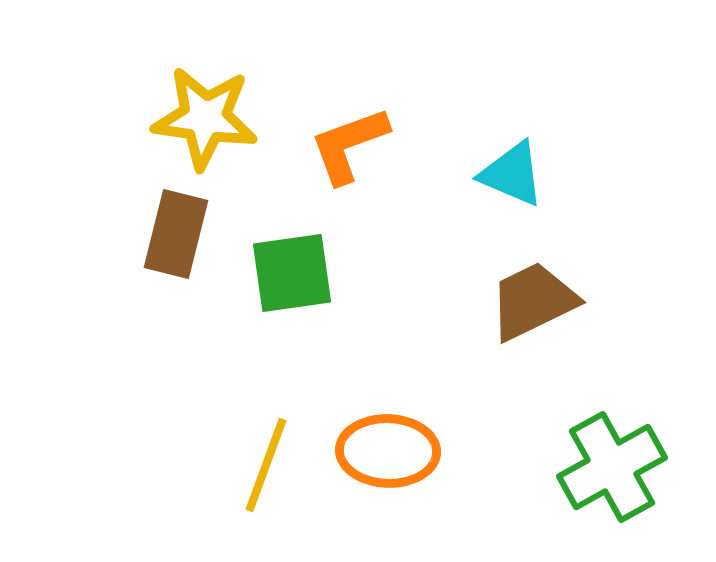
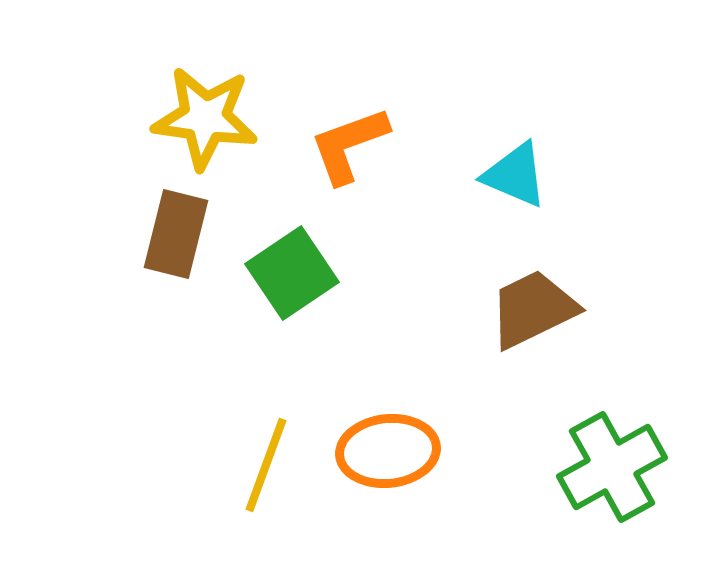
cyan triangle: moved 3 px right, 1 px down
green square: rotated 26 degrees counterclockwise
brown trapezoid: moved 8 px down
orange ellipse: rotated 8 degrees counterclockwise
